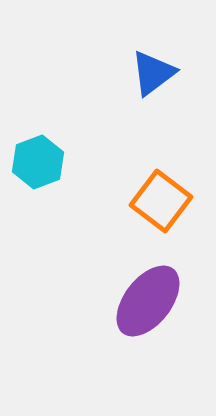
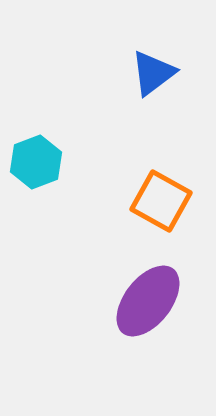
cyan hexagon: moved 2 px left
orange square: rotated 8 degrees counterclockwise
